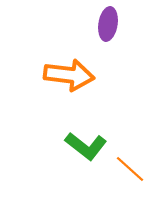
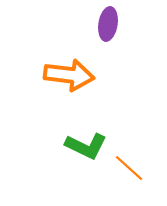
green L-shape: rotated 12 degrees counterclockwise
orange line: moved 1 px left, 1 px up
